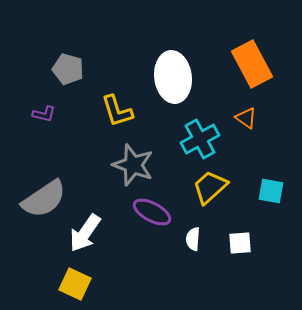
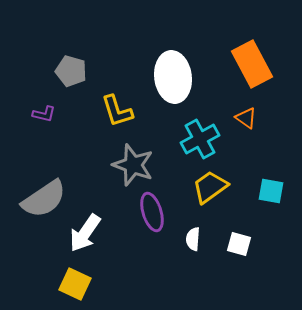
gray pentagon: moved 3 px right, 2 px down
yellow trapezoid: rotated 6 degrees clockwise
purple ellipse: rotated 45 degrees clockwise
white square: moved 1 px left, 1 px down; rotated 20 degrees clockwise
